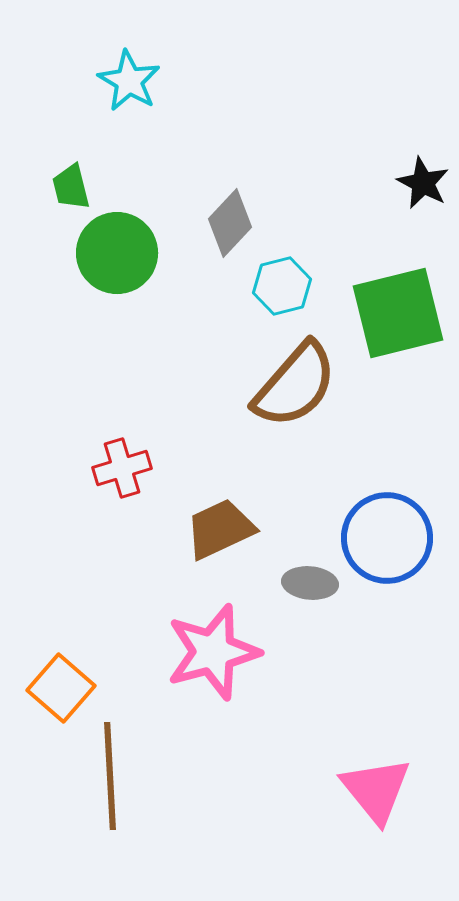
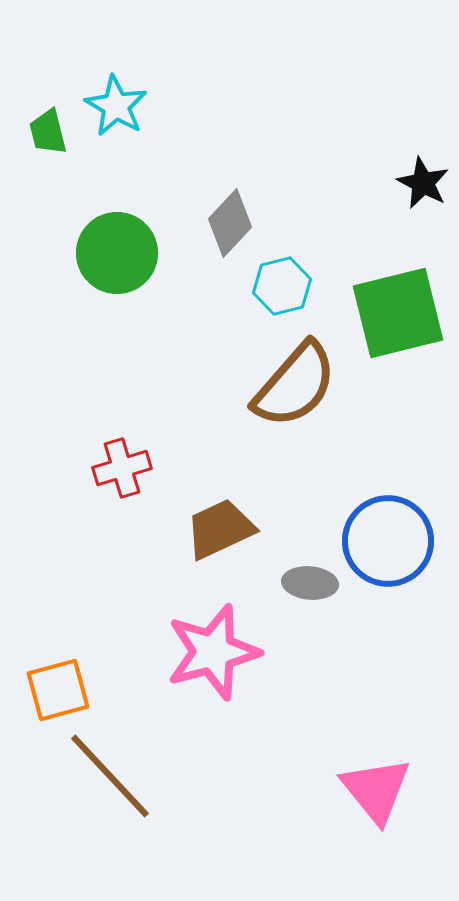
cyan star: moved 13 px left, 25 px down
green trapezoid: moved 23 px left, 55 px up
blue circle: moved 1 px right, 3 px down
orange square: moved 3 px left, 2 px down; rotated 34 degrees clockwise
brown line: rotated 40 degrees counterclockwise
